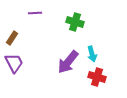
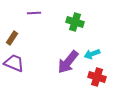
purple line: moved 1 px left
cyan arrow: rotated 84 degrees clockwise
purple trapezoid: rotated 40 degrees counterclockwise
